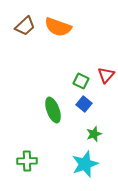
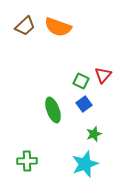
red triangle: moved 3 px left
blue square: rotated 14 degrees clockwise
